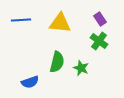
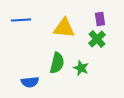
purple rectangle: rotated 24 degrees clockwise
yellow triangle: moved 4 px right, 5 px down
green cross: moved 2 px left, 2 px up; rotated 12 degrees clockwise
green semicircle: moved 1 px down
blue semicircle: rotated 12 degrees clockwise
